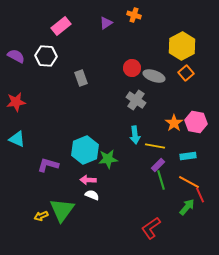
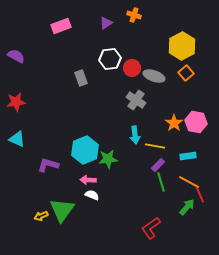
pink rectangle: rotated 18 degrees clockwise
white hexagon: moved 64 px right, 3 px down; rotated 10 degrees counterclockwise
green line: moved 2 px down
